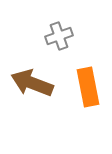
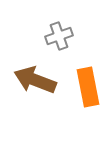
brown arrow: moved 3 px right, 3 px up
